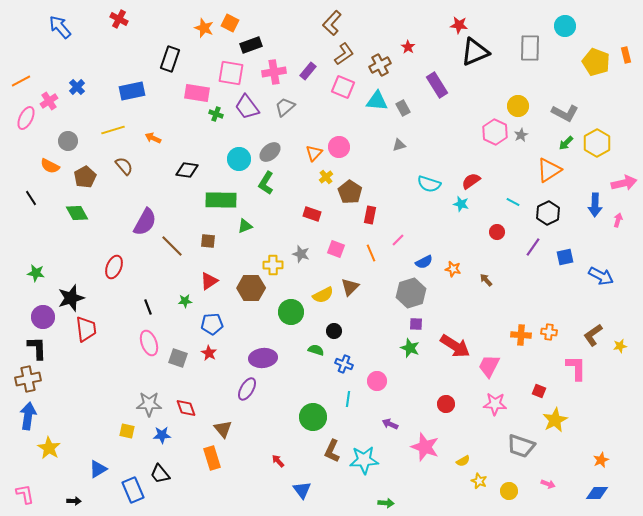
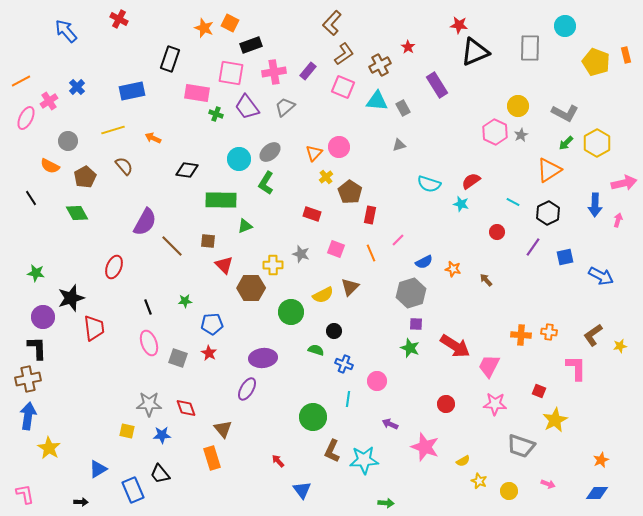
blue arrow at (60, 27): moved 6 px right, 4 px down
red triangle at (209, 281): moved 15 px right, 16 px up; rotated 42 degrees counterclockwise
red trapezoid at (86, 329): moved 8 px right, 1 px up
black arrow at (74, 501): moved 7 px right, 1 px down
